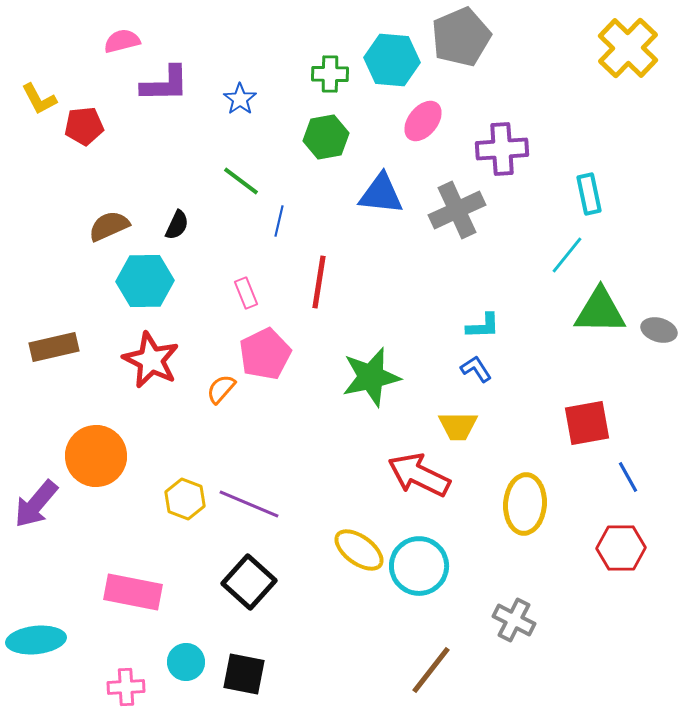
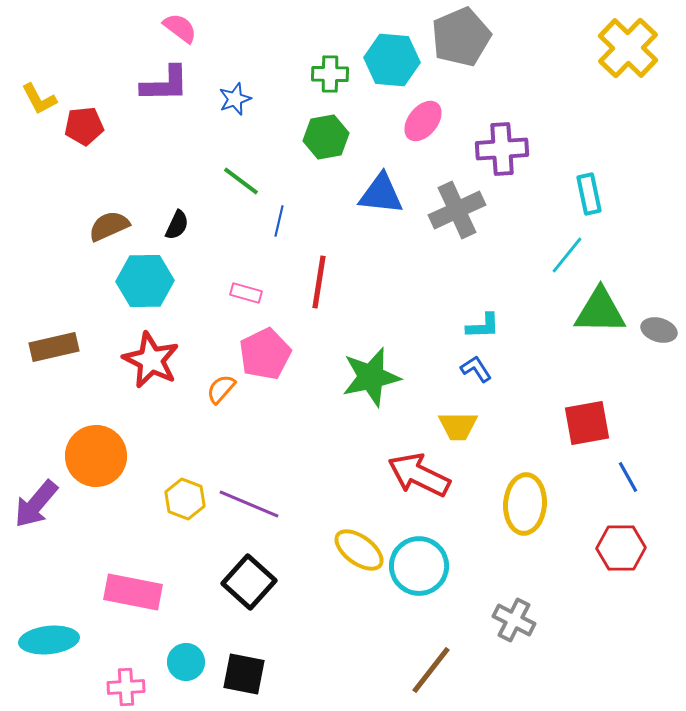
pink semicircle at (122, 41): moved 58 px right, 13 px up; rotated 51 degrees clockwise
blue star at (240, 99): moved 5 px left; rotated 16 degrees clockwise
pink rectangle at (246, 293): rotated 52 degrees counterclockwise
cyan ellipse at (36, 640): moved 13 px right
